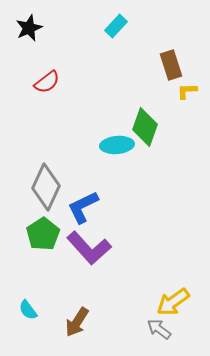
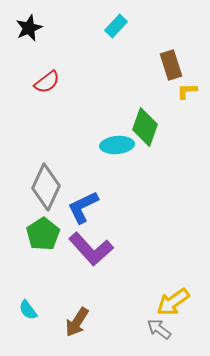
purple L-shape: moved 2 px right, 1 px down
